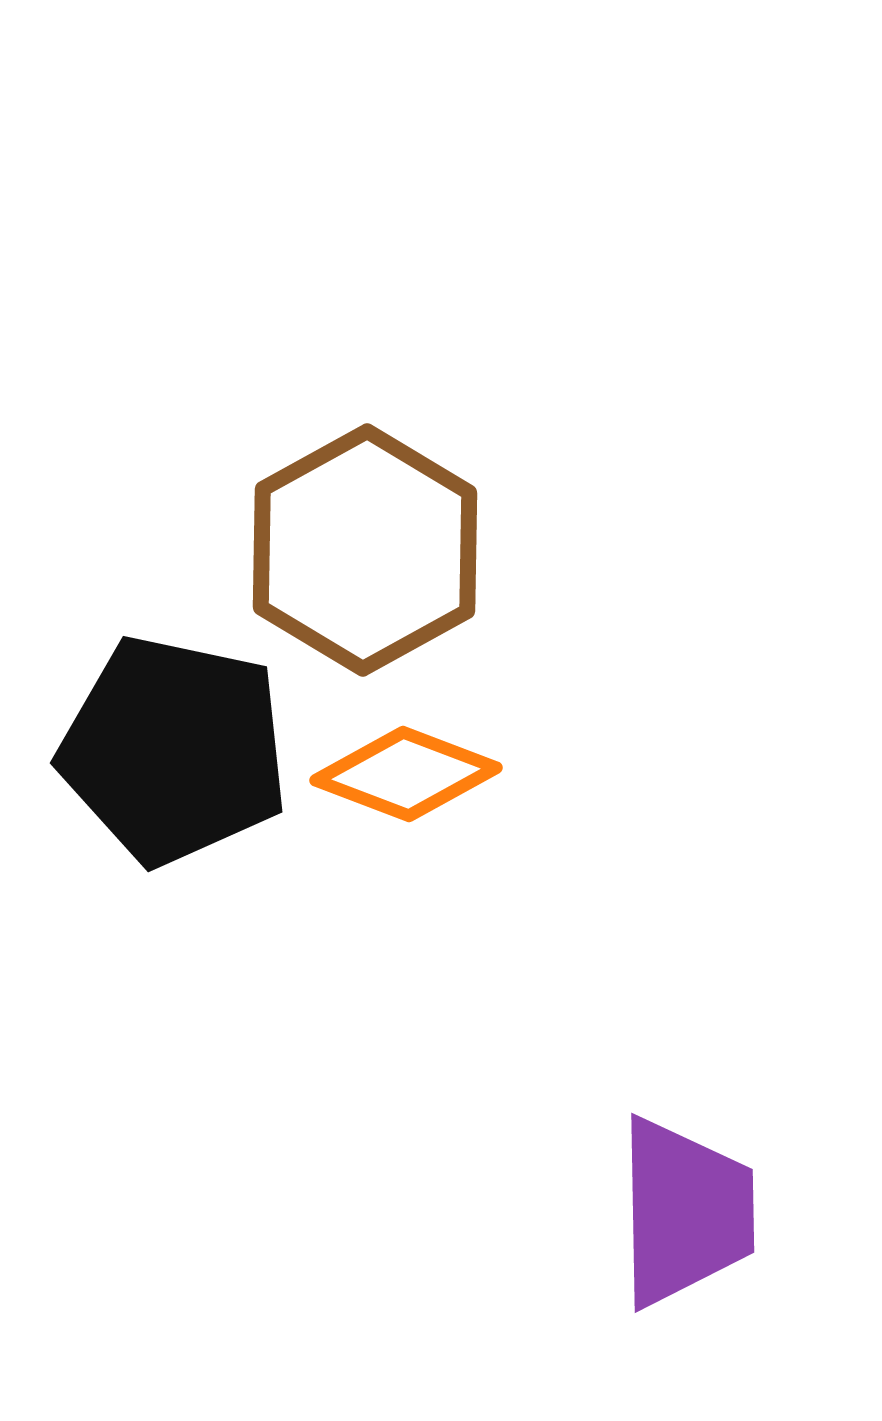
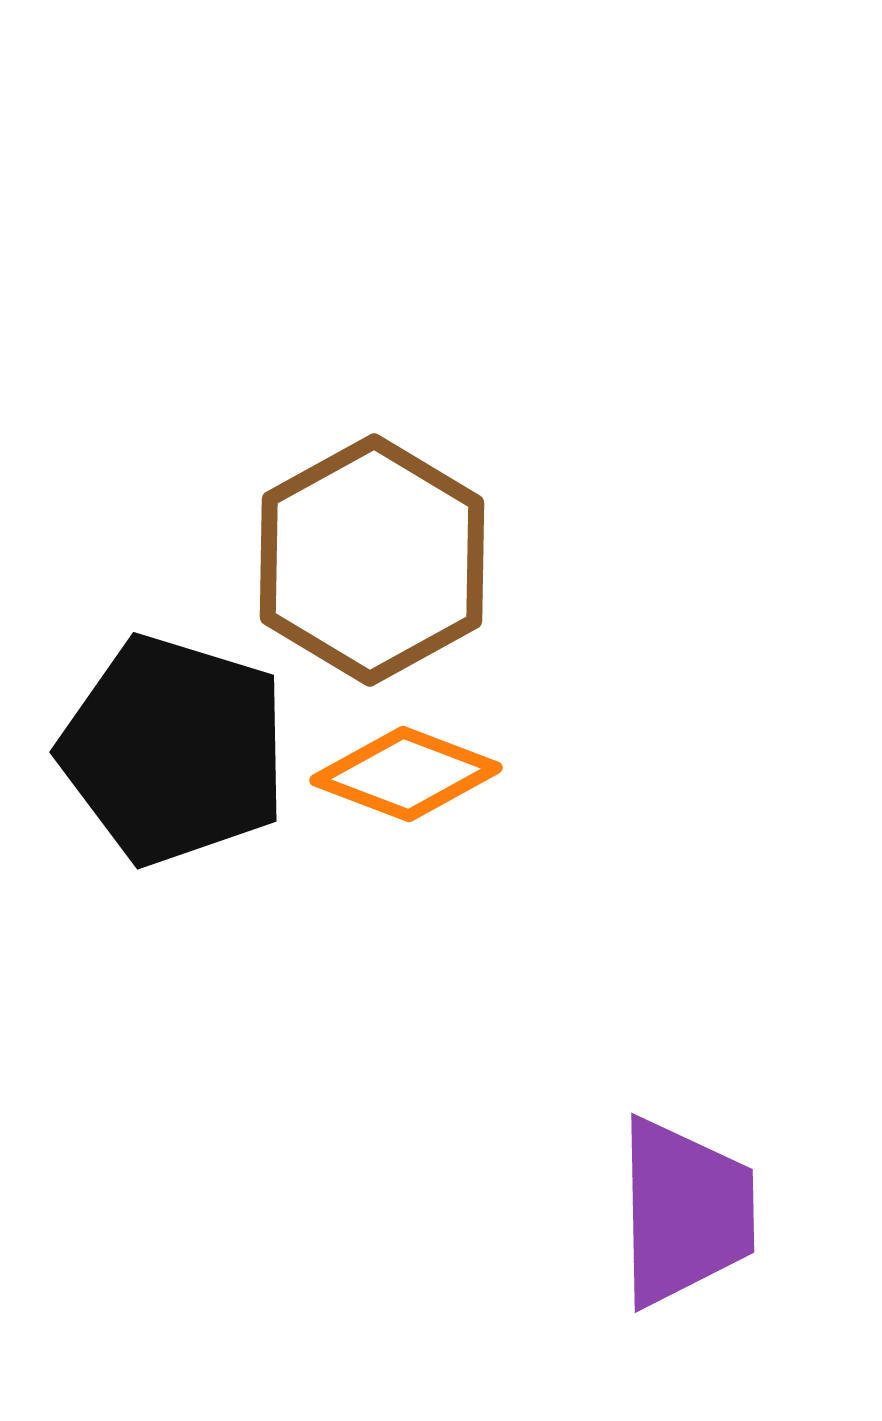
brown hexagon: moved 7 px right, 10 px down
black pentagon: rotated 5 degrees clockwise
